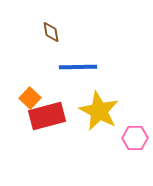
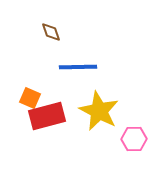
brown diamond: rotated 10 degrees counterclockwise
orange square: rotated 20 degrees counterclockwise
pink hexagon: moved 1 px left, 1 px down
